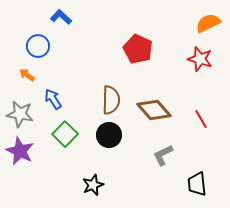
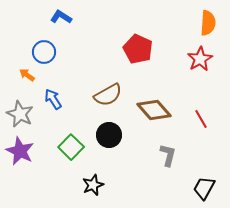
blue L-shape: rotated 10 degrees counterclockwise
orange semicircle: rotated 120 degrees clockwise
blue circle: moved 6 px right, 6 px down
red star: rotated 25 degrees clockwise
brown semicircle: moved 3 px left, 5 px up; rotated 60 degrees clockwise
gray star: rotated 16 degrees clockwise
green square: moved 6 px right, 13 px down
gray L-shape: moved 5 px right; rotated 130 degrees clockwise
black trapezoid: moved 7 px right, 4 px down; rotated 35 degrees clockwise
